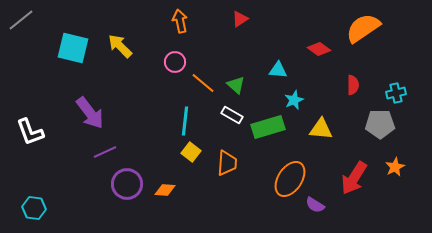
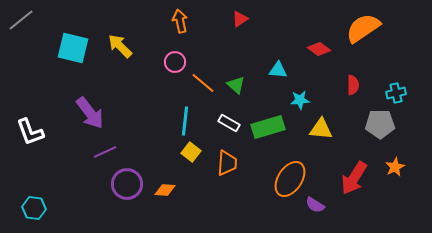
cyan star: moved 6 px right; rotated 18 degrees clockwise
white rectangle: moved 3 px left, 8 px down
